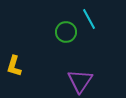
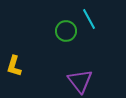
green circle: moved 1 px up
purple triangle: rotated 12 degrees counterclockwise
